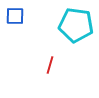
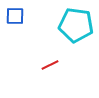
red line: rotated 48 degrees clockwise
